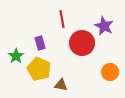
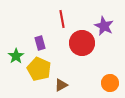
orange circle: moved 11 px down
brown triangle: rotated 40 degrees counterclockwise
